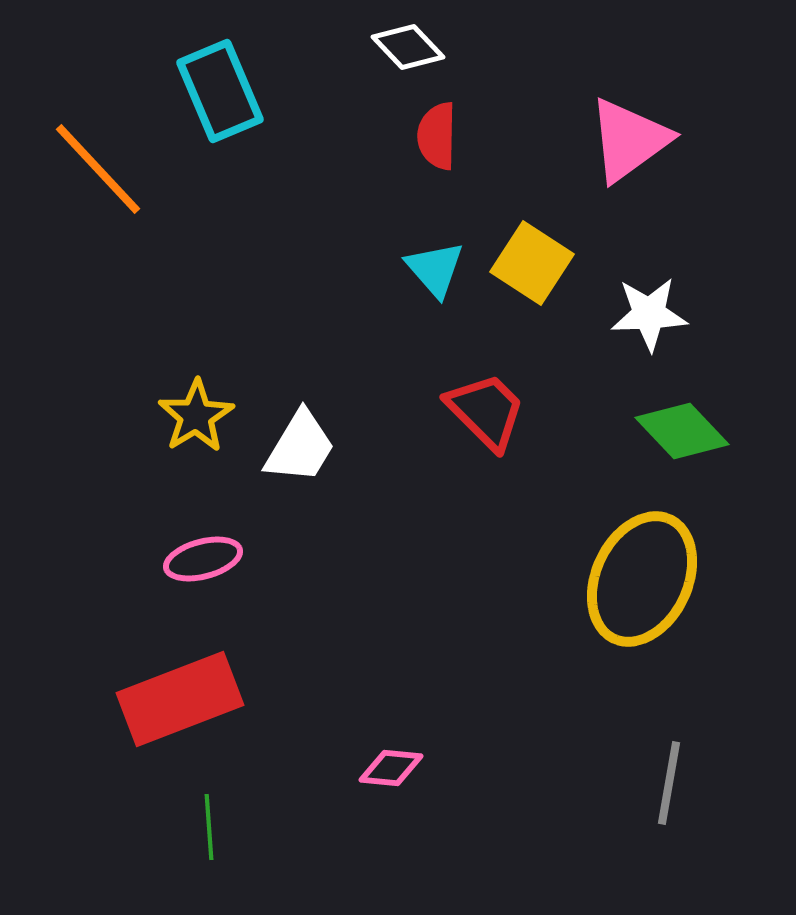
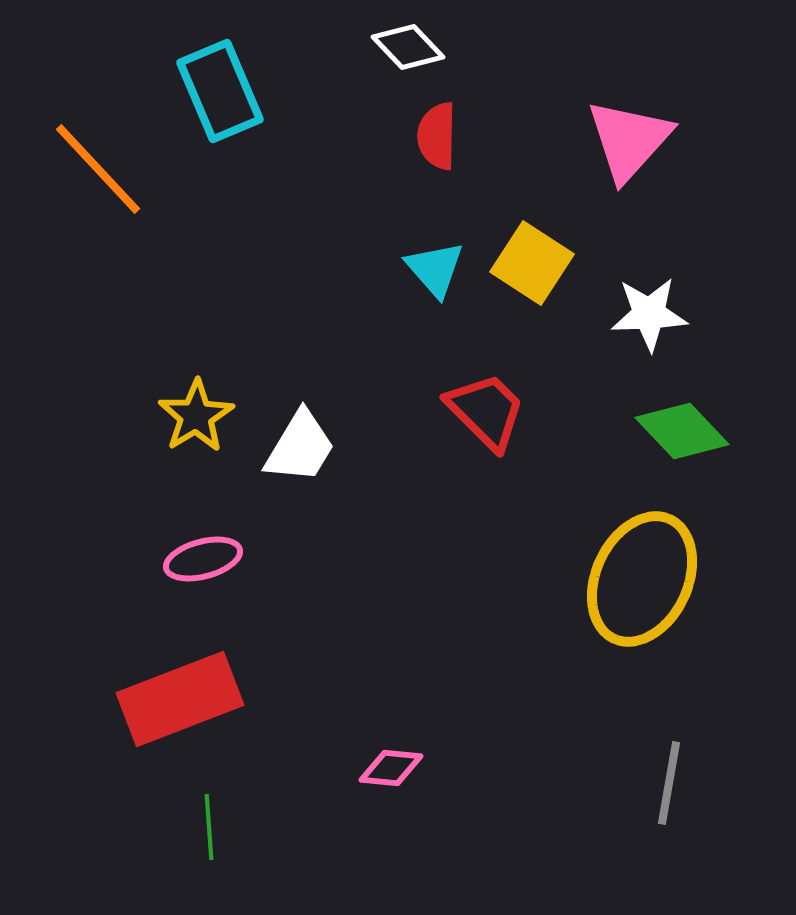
pink triangle: rotated 12 degrees counterclockwise
